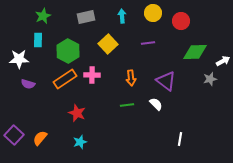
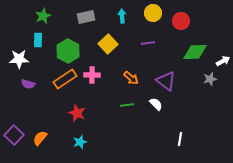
orange arrow: rotated 42 degrees counterclockwise
